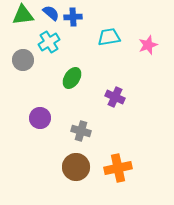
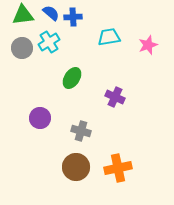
gray circle: moved 1 px left, 12 px up
